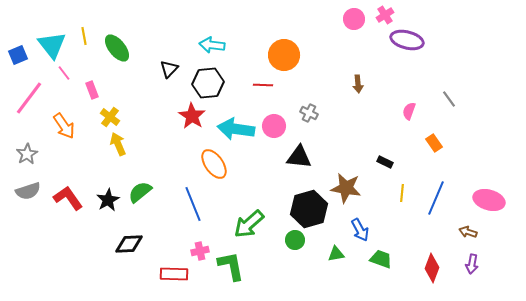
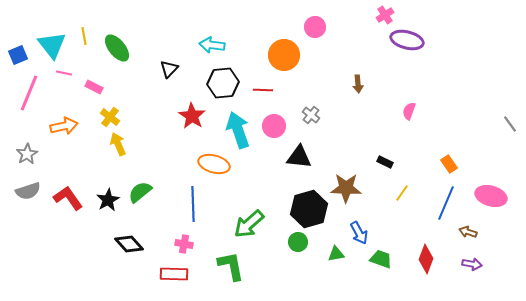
pink circle at (354, 19): moved 39 px left, 8 px down
pink line at (64, 73): rotated 42 degrees counterclockwise
black hexagon at (208, 83): moved 15 px right
red line at (263, 85): moved 5 px down
pink rectangle at (92, 90): moved 2 px right, 3 px up; rotated 42 degrees counterclockwise
pink line at (29, 98): moved 5 px up; rotated 15 degrees counterclockwise
gray line at (449, 99): moved 61 px right, 25 px down
gray cross at (309, 113): moved 2 px right, 2 px down; rotated 12 degrees clockwise
orange arrow at (64, 126): rotated 68 degrees counterclockwise
cyan arrow at (236, 129): moved 2 px right, 1 px down; rotated 63 degrees clockwise
orange rectangle at (434, 143): moved 15 px right, 21 px down
orange ellipse at (214, 164): rotated 40 degrees counterclockwise
brown star at (346, 188): rotated 8 degrees counterclockwise
yellow line at (402, 193): rotated 30 degrees clockwise
blue line at (436, 198): moved 10 px right, 5 px down
pink ellipse at (489, 200): moved 2 px right, 4 px up
blue line at (193, 204): rotated 20 degrees clockwise
blue arrow at (360, 230): moved 1 px left, 3 px down
green circle at (295, 240): moved 3 px right, 2 px down
black diamond at (129, 244): rotated 52 degrees clockwise
pink cross at (200, 251): moved 16 px left, 7 px up; rotated 24 degrees clockwise
purple arrow at (472, 264): rotated 90 degrees counterclockwise
red diamond at (432, 268): moved 6 px left, 9 px up
